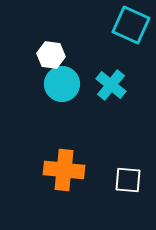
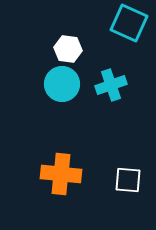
cyan square: moved 2 px left, 2 px up
white hexagon: moved 17 px right, 6 px up
cyan cross: rotated 32 degrees clockwise
orange cross: moved 3 px left, 4 px down
